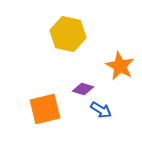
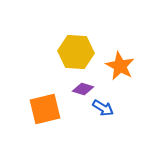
yellow hexagon: moved 8 px right, 18 px down; rotated 8 degrees counterclockwise
blue arrow: moved 2 px right, 2 px up
